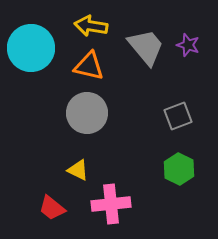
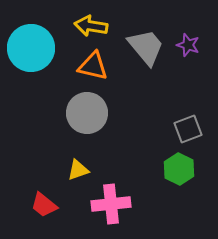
orange triangle: moved 4 px right
gray square: moved 10 px right, 13 px down
yellow triangle: rotated 45 degrees counterclockwise
red trapezoid: moved 8 px left, 3 px up
